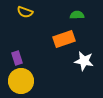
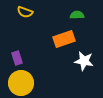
yellow circle: moved 2 px down
